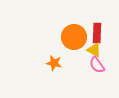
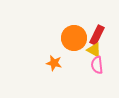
red rectangle: moved 2 px down; rotated 24 degrees clockwise
orange circle: moved 1 px down
pink semicircle: rotated 30 degrees clockwise
